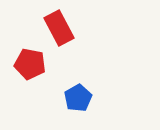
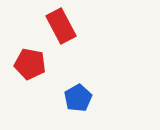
red rectangle: moved 2 px right, 2 px up
